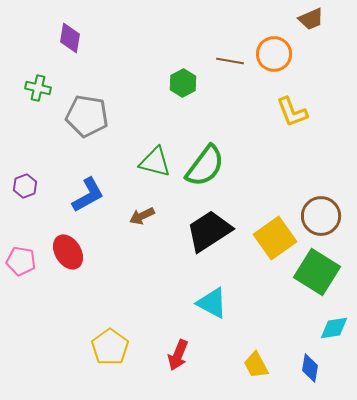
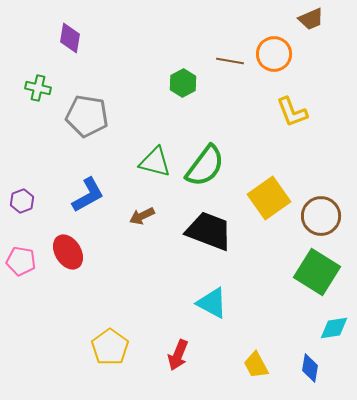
purple hexagon: moved 3 px left, 15 px down
black trapezoid: rotated 54 degrees clockwise
yellow square: moved 6 px left, 40 px up
